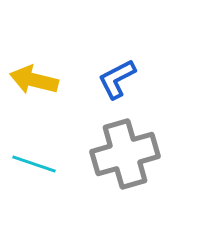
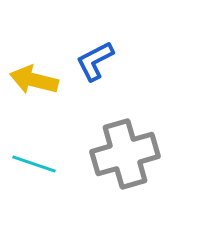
blue L-shape: moved 22 px left, 18 px up
